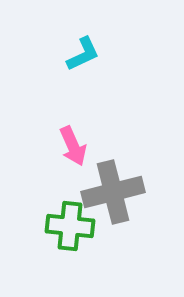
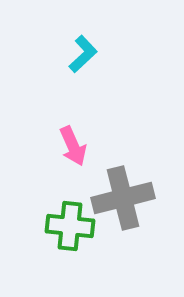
cyan L-shape: rotated 18 degrees counterclockwise
gray cross: moved 10 px right, 6 px down
